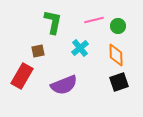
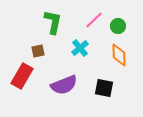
pink line: rotated 30 degrees counterclockwise
orange diamond: moved 3 px right
black square: moved 15 px left, 6 px down; rotated 30 degrees clockwise
